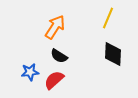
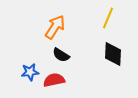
black semicircle: moved 2 px right, 1 px up
red semicircle: rotated 30 degrees clockwise
